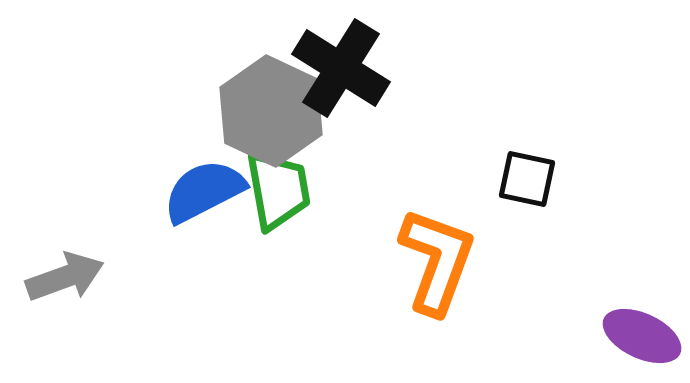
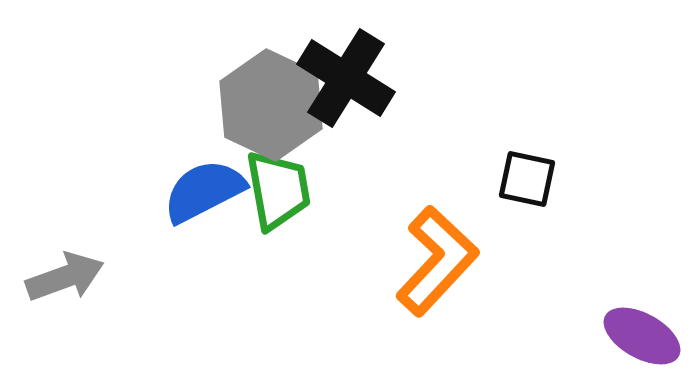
black cross: moved 5 px right, 10 px down
gray hexagon: moved 6 px up
orange L-shape: rotated 23 degrees clockwise
purple ellipse: rotated 4 degrees clockwise
